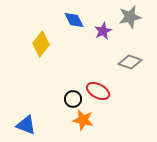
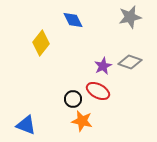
blue diamond: moved 1 px left
purple star: moved 35 px down
yellow diamond: moved 1 px up
orange star: moved 1 px left, 1 px down
